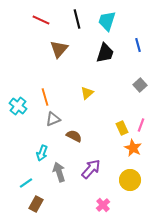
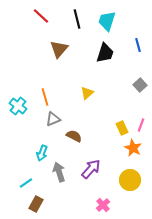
red line: moved 4 px up; rotated 18 degrees clockwise
